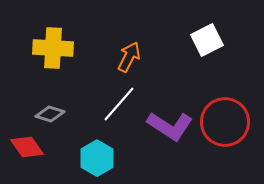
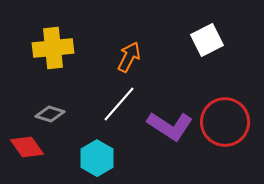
yellow cross: rotated 9 degrees counterclockwise
